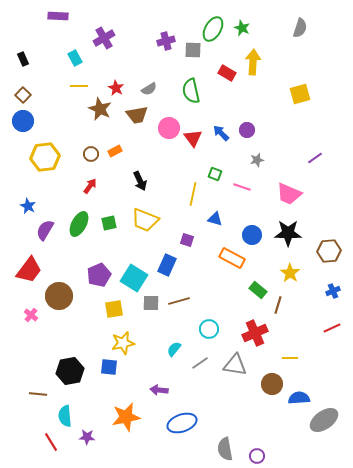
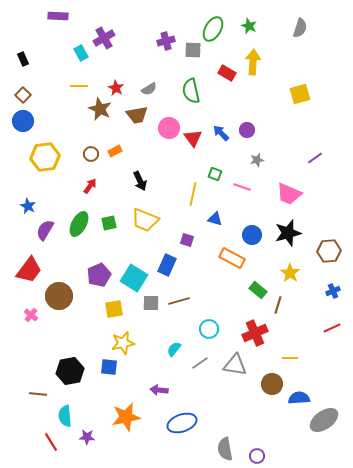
green star at (242, 28): moved 7 px right, 2 px up
cyan rectangle at (75, 58): moved 6 px right, 5 px up
black star at (288, 233): rotated 16 degrees counterclockwise
